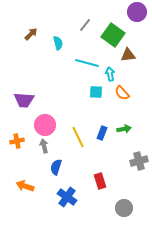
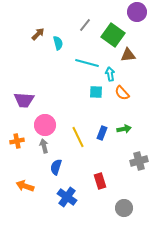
brown arrow: moved 7 px right
